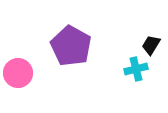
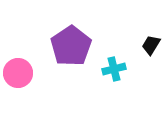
purple pentagon: rotated 9 degrees clockwise
cyan cross: moved 22 px left
